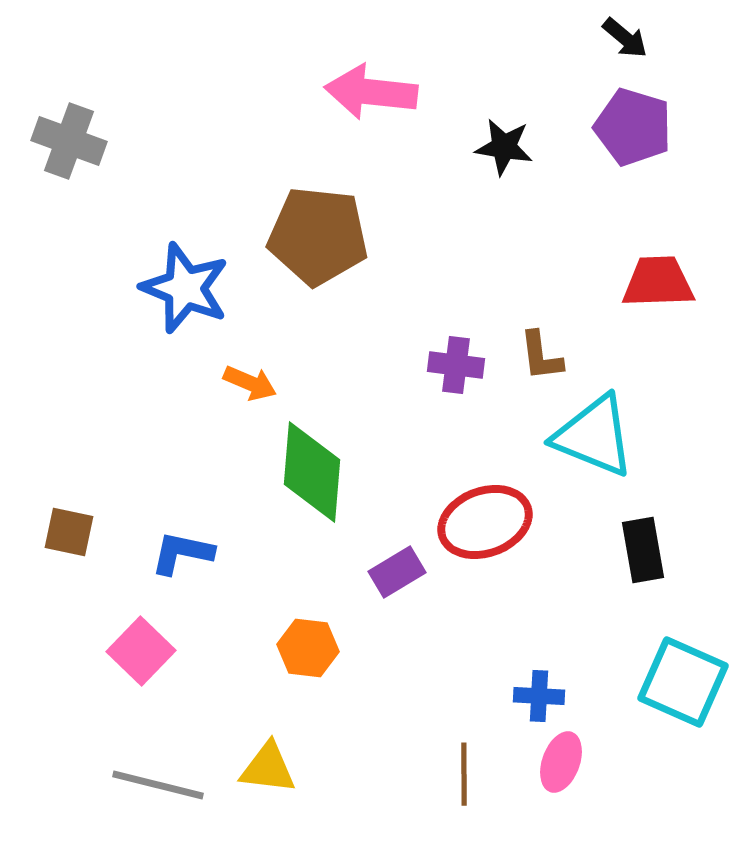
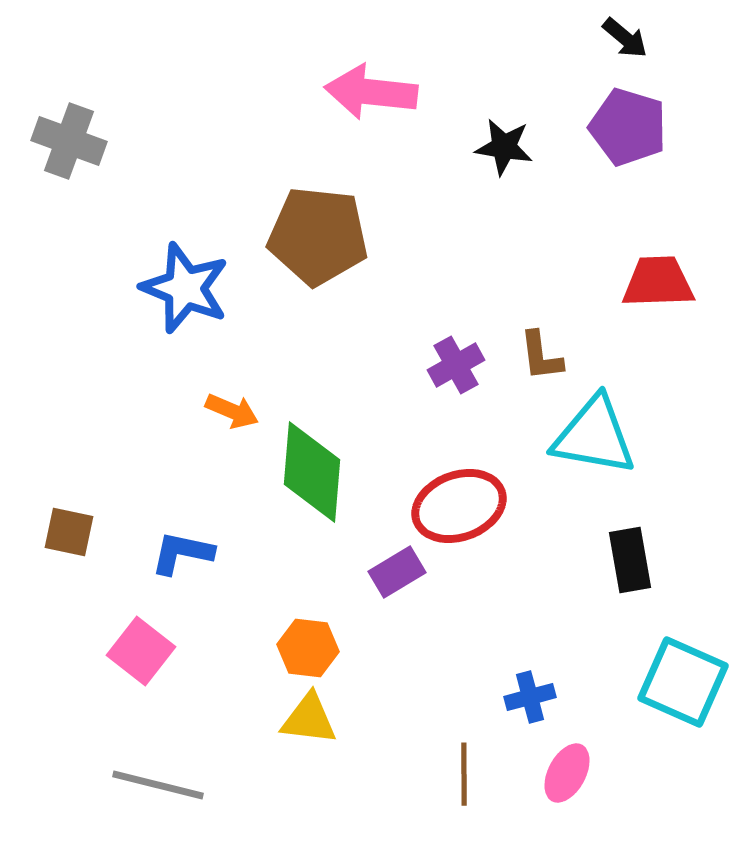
purple pentagon: moved 5 px left
purple cross: rotated 36 degrees counterclockwise
orange arrow: moved 18 px left, 28 px down
cyan triangle: rotated 12 degrees counterclockwise
red ellipse: moved 26 px left, 16 px up
black rectangle: moved 13 px left, 10 px down
pink square: rotated 6 degrees counterclockwise
blue cross: moved 9 px left, 1 px down; rotated 18 degrees counterclockwise
pink ellipse: moved 6 px right, 11 px down; rotated 8 degrees clockwise
yellow triangle: moved 41 px right, 49 px up
